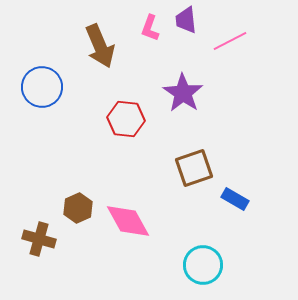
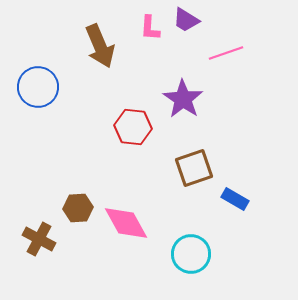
purple trapezoid: rotated 52 degrees counterclockwise
pink L-shape: rotated 16 degrees counterclockwise
pink line: moved 4 px left, 12 px down; rotated 8 degrees clockwise
blue circle: moved 4 px left
purple star: moved 6 px down
red hexagon: moved 7 px right, 8 px down
brown hexagon: rotated 20 degrees clockwise
pink diamond: moved 2 px left, 2 px down
brown cross: rotated 12 degrees clockwise
cyan circle: moved 12 px left, 11 px up
